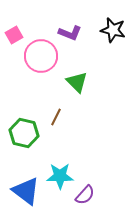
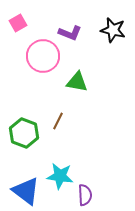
pink square: moved 4 px right, 12 px up
pink circle: moved 2 px right
green triangle: rotated 35 degrees counterclockwise
brown line: moved 2 px right, 4 px down
green hexagon: rotated 8 degrees clockwise
cyan star: rotated 8 degrees clockwise
purple semicircle: rotated 45 degrees counterclockwise
